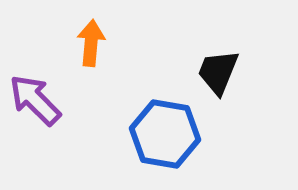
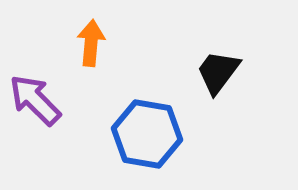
black trapezoid: rotated 15 degrees clockwise
blue hexagon: moved 18 px left
